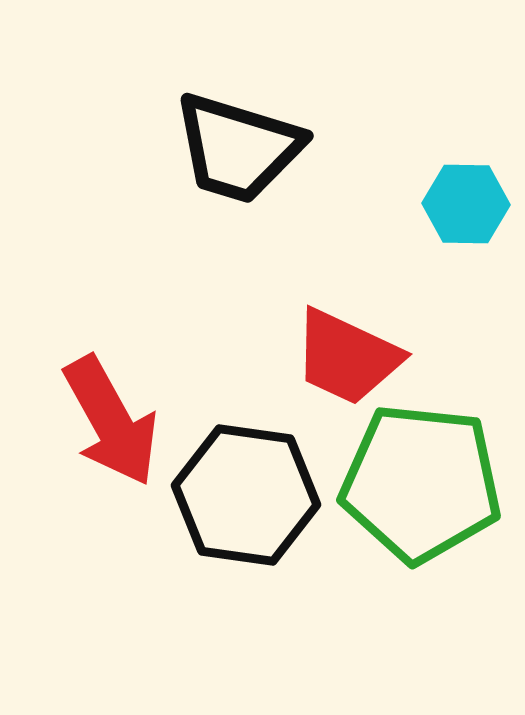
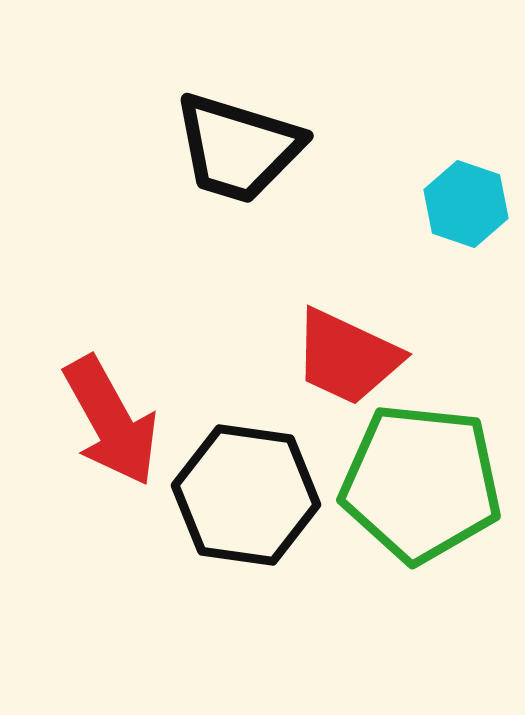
cyan hexagon: rotated 18 degrees clockwise
